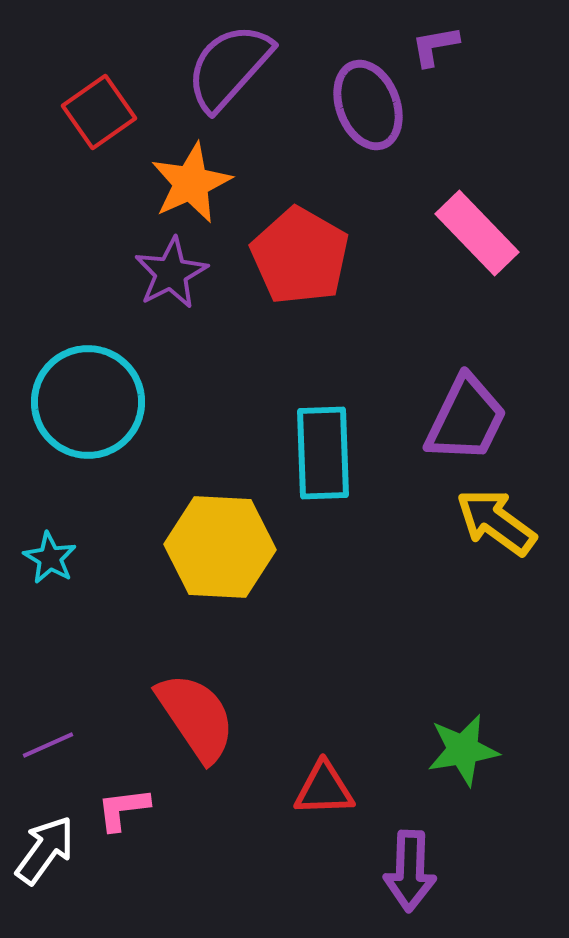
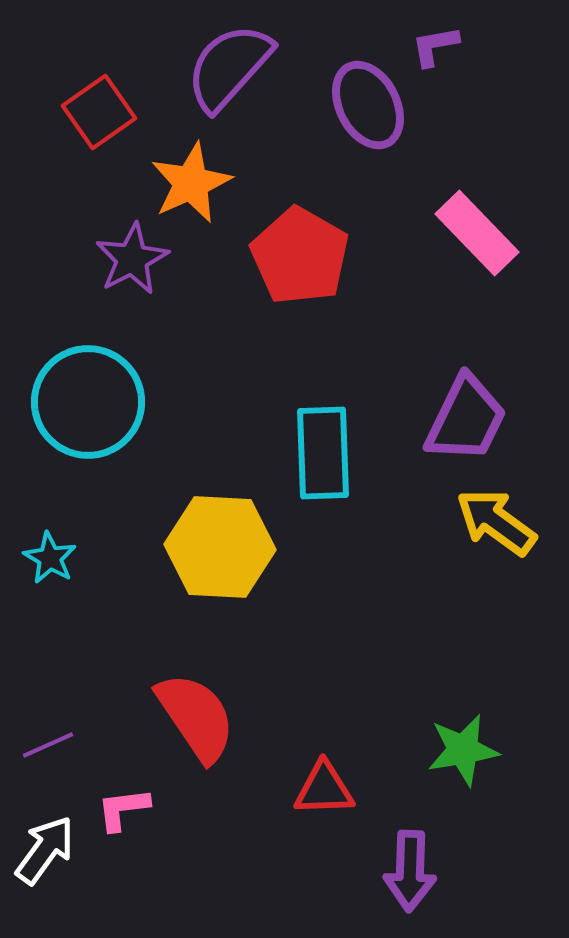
purple ellipse: rotated 6 degrees counterclockwise
purple star: moved 39 px left, 14 px up
